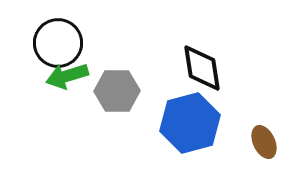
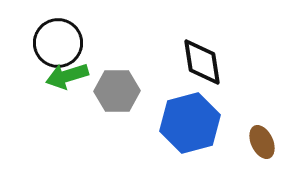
black diamond: moved 6 px up
brown ellipse: moved 2 px left
